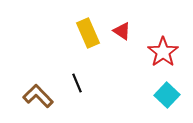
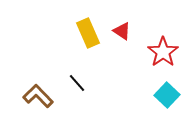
black line: rotated 18 degrees counterclockwise
